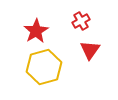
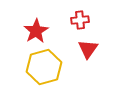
red cross: moved 1 px left, 1 px up; rotated 24 degrees clockwise
red triangle: moved 2 px left, 1 px up
